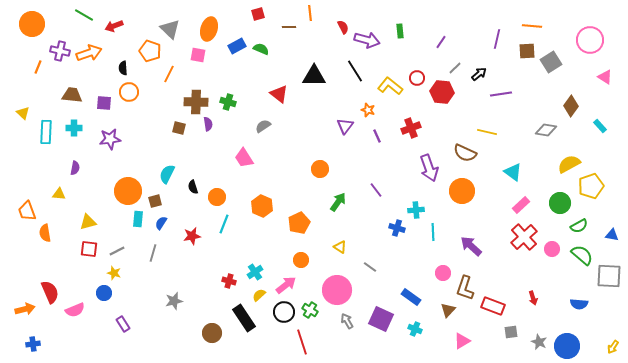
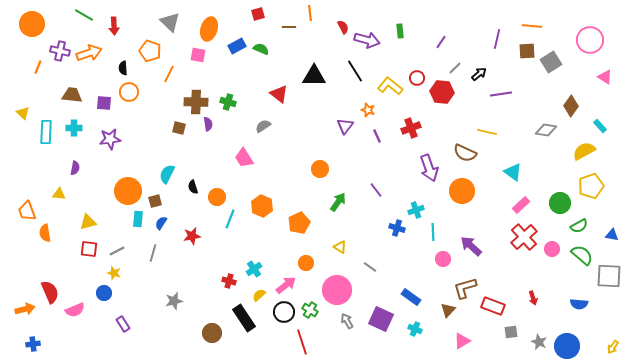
red arrow at (114, 26): rotated 72 degrees counterclockwise
gray triangle at (170, 29): moved 7 px up
yellow semicircle at (569, 164): moved 15 px right, 13 px up
cyan cross at (416, 210): rotated 14 degrees counterclockwise
cyan line at (224, 224): moved 6 px right, 5 px up
orange circle at (301, 260): moved 5 px right, 3 px down
cyan cross at (255, 272): moved 1 px left, 3 px up
pink circle at (443, 273): moved 14 px up
brown L-shape at (465, 288): rotated 55 degrees clockwise
